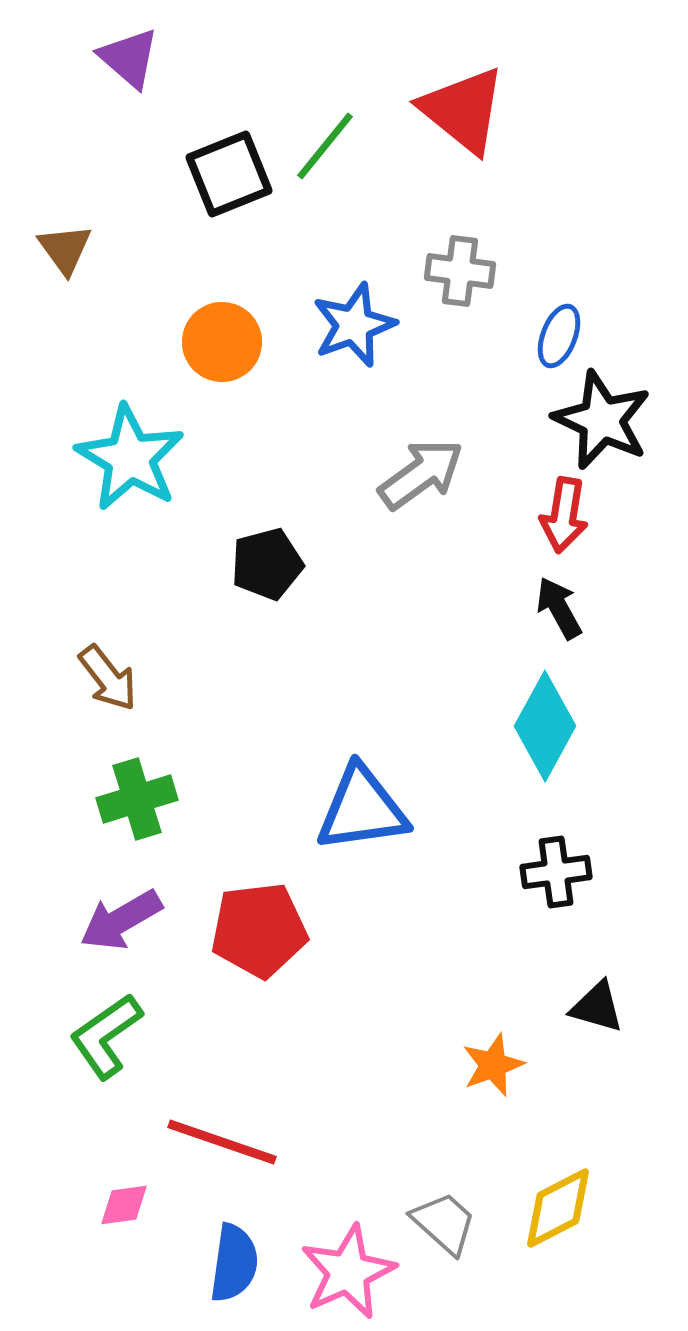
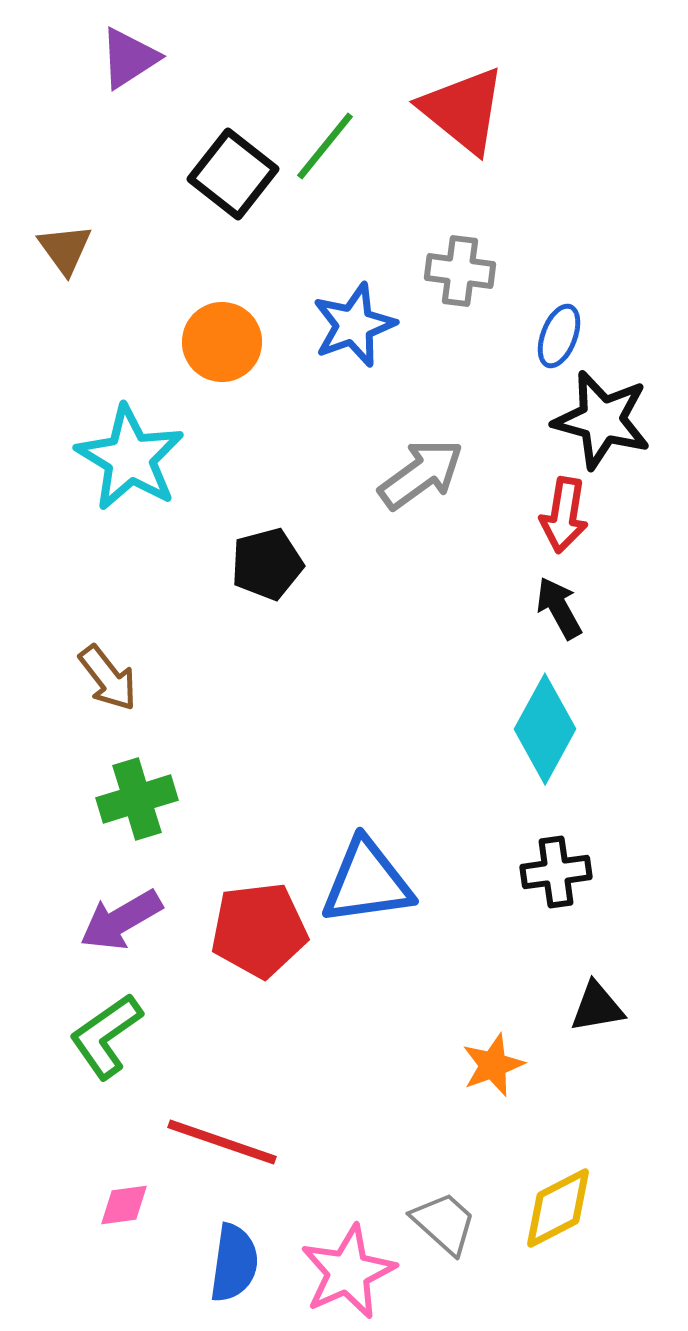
purple triangle: rotated 46 degrees clockwise
black square: moved 4 px right; rotated 30 degrees counterclockwise
black star: rotated 10 degrees counterclockwise
cyan diamond: moved 3 px down
blue triangle: moved 5 px right, 73 px down
black triangle: rotated 26 degrees counterclockwise
